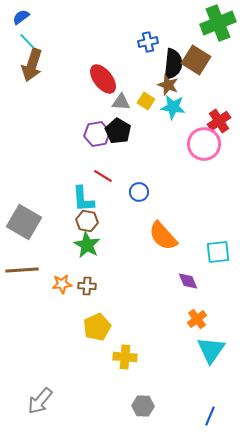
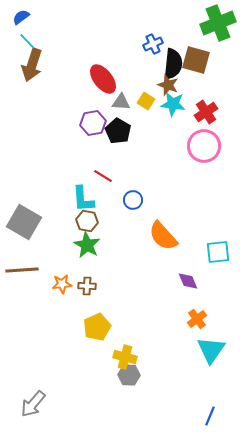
blue cross: moved 5 px right, 2 px down; rotated 12 degrees counterclockwise
brown square: rotated 16 degrees counterclockwise
cyan star: moved 3 px up
red cross: moved 13 px left, 9 px up
purple hexagon: moved 4 px left, 11 px up
pink circle: moved 2 px down
blue circle: moved 6 px left, 8 px down
yellow cross: rotated 10 degrees clockwise
gray arrow: moved 7 px left, 3 px down
gray hexagon: moved 14 px left, 31 px up
